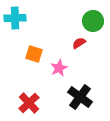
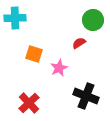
green circle: moved 1 px up
black cross: moved 6 px right, 1 px up; rotated 15 degrees counterclockwise
